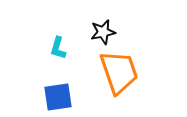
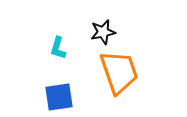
blue square: moved 1 px right
